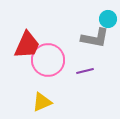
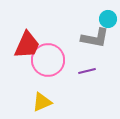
purple line: moved 2 px right
